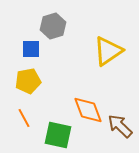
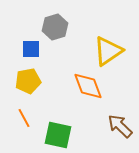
gray hexagon: moved 2 px right, 1 px down
orange diamond: moved 24 px up
